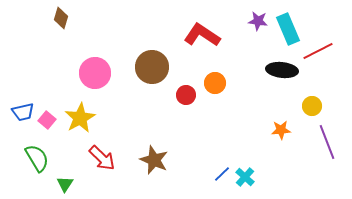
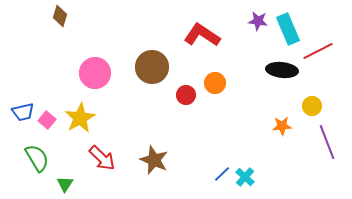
brown diamond: moved 1 px left, 2 px up
orange star: moved 1 px right, 4 px up
